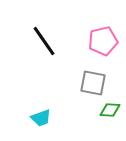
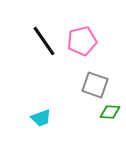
pink pentagon: moved 21 px left
gray square: moved 2 px right, 2 px down; rotated 8 degrees clockwise
green diamond: moved 2 px down
